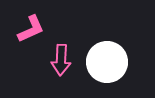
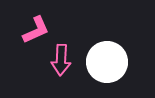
pink L-shape: moved 5 px right, 1 px down
